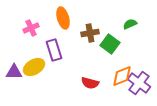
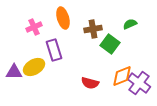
pink cross: moved 3 px right, 1 px up
brown cross: moved 3 px right, 4 px up
